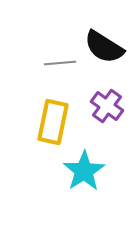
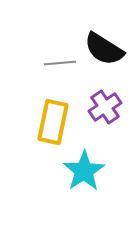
black semicircle: moved 2 px down
purple cross: moved 2 px left, 1 px down; rotated 20 degrees clockwise
